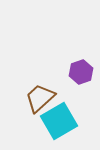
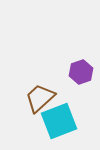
cyan square: rotated 9 degrees clockwise
